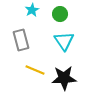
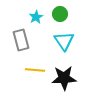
cyan star: moved 4 px right, 7 px down
yellow line: rotated 18 degrees counterclockwise
